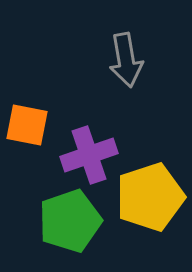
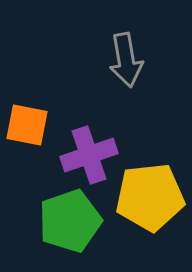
yellow pentagon: rotated 12 degrees clockwise
